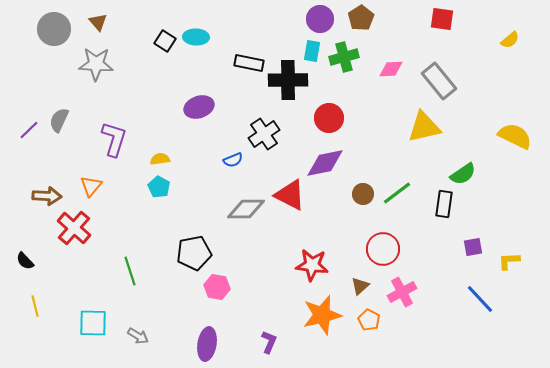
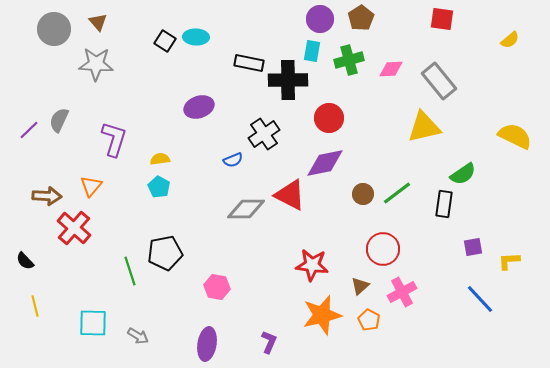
green cross at (344, 57): moved 5 px right, 3 px down
black pentagon at (194, 253): moved 29 px left
